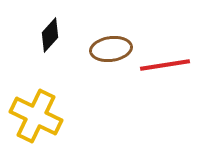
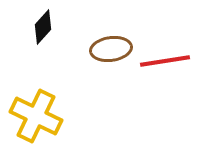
black diamond: moved 7 px left, 8 px up
red line: moved 4 px up
